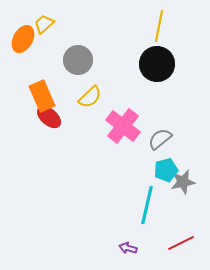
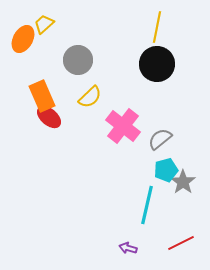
yellow line: moved 2 px left, 1 px down
gray star: rotated 25 degrees counterclockwise
